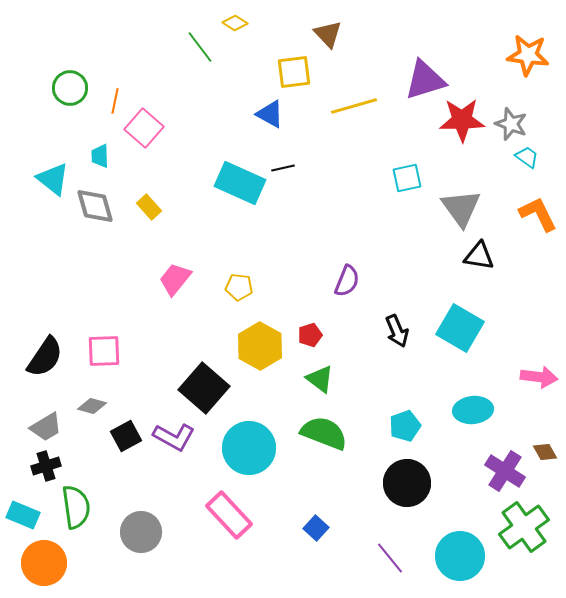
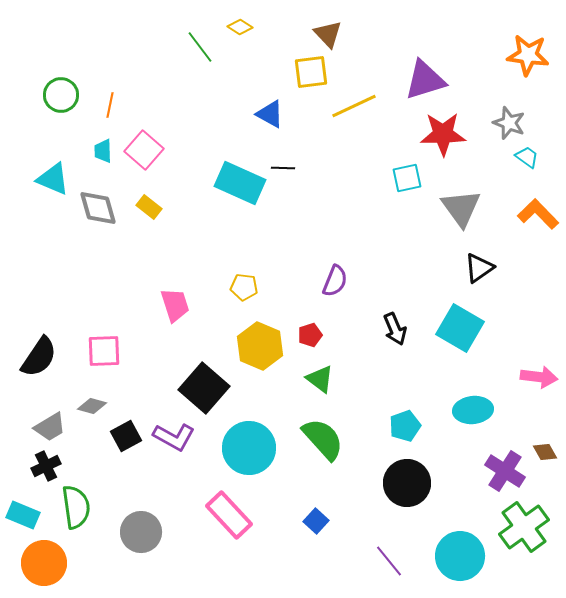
yellow diamond at (235, 23): moved 5 px right, 4 px down
yellow square at (294, 72): moved 17 px right
green circle at (70, 88): moved 9 px left, 7 px down
orange line at (115, 101): moved 5 px left, 4 px down
yellow line at (354, 106): rotated 9 degrees counterclockwise
red star at (462, 120): moved 19 px left, 14 px down
gray star at (511, 124): moved 2 px left, 1 px up
pink square at (144, 128): moved 22 px down
cyan trapezoid at (100, 156): moved 3 px right, 5 px up
black line at (283, 168): rotated 15 degrees clockwise
cyan triangle at (53, 179): rotated 15 degrees counterclockwise
gray diamond at (95, 206): moved 3 px right, 2 px down
yellow rectangle at (149, 207): rotated 10 degrees counterclockwise
orange L-shape at (538, 214): rotated 18 degrees counterclockwise
black triangle at (479, 256): moved 12 px down; rotated 44 degrees counterclockwise
pink trapezoid at (175, 279): moved 26 px down; rotated 123 degrees clockwise
purple semicircle at (347, 281): moved 12 px left
yellow pentagon at (239, 287): moved 5 px right
black arrow at (397, 331): moved 2 px left, 2 px up
yellow hexagon at (260, 346): rotated 6 degrees counterclockwise
black semicircle at (45, 357): moved 6 px left
gray trapezoid at (46, 427): moved 4 px right
green semicircle at (324, 433): moved 1 px left, 6 px down; rotated 27 degrees clockwise
black cross at (46, 466): rotated 8 degrees counterclockwise
blue square at (316, 528): moved 7 px up
purple line at (390, 558): moved 1 px left, 3 px down
